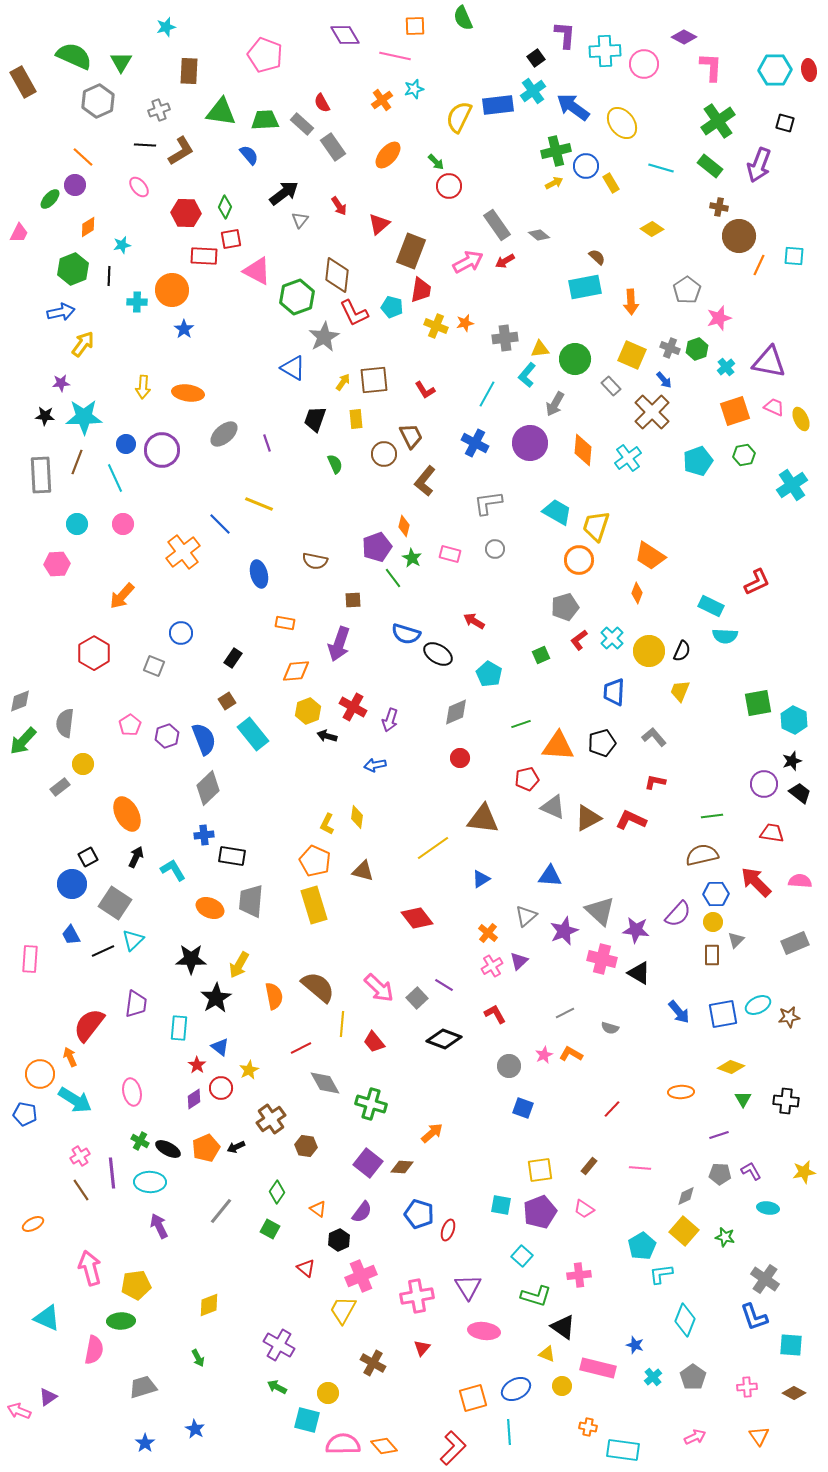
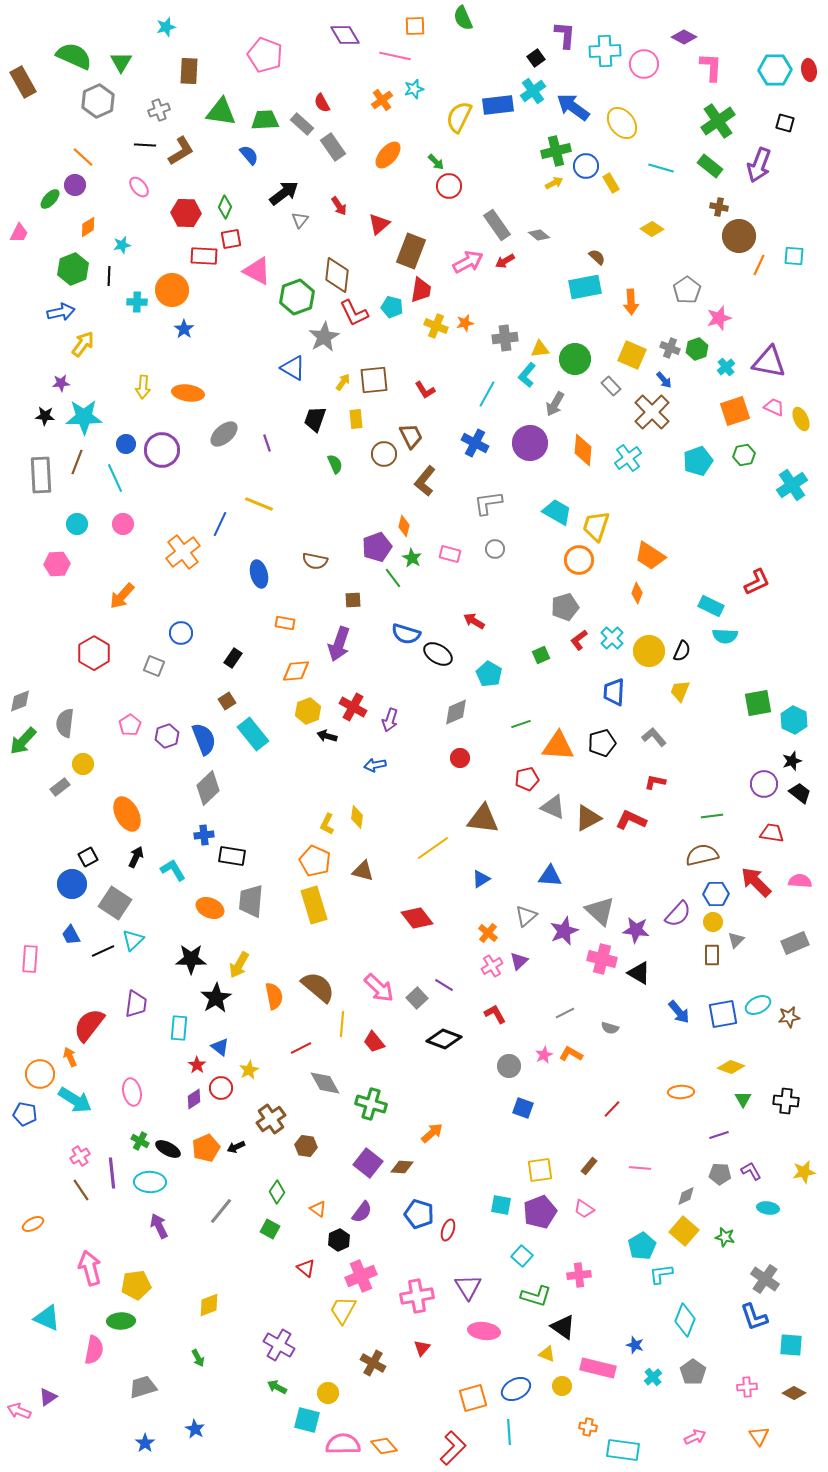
blue line at (220, 524): rotated 70 degrees clockwise
gray pentagon at (693, 1377): moved 5 px up
